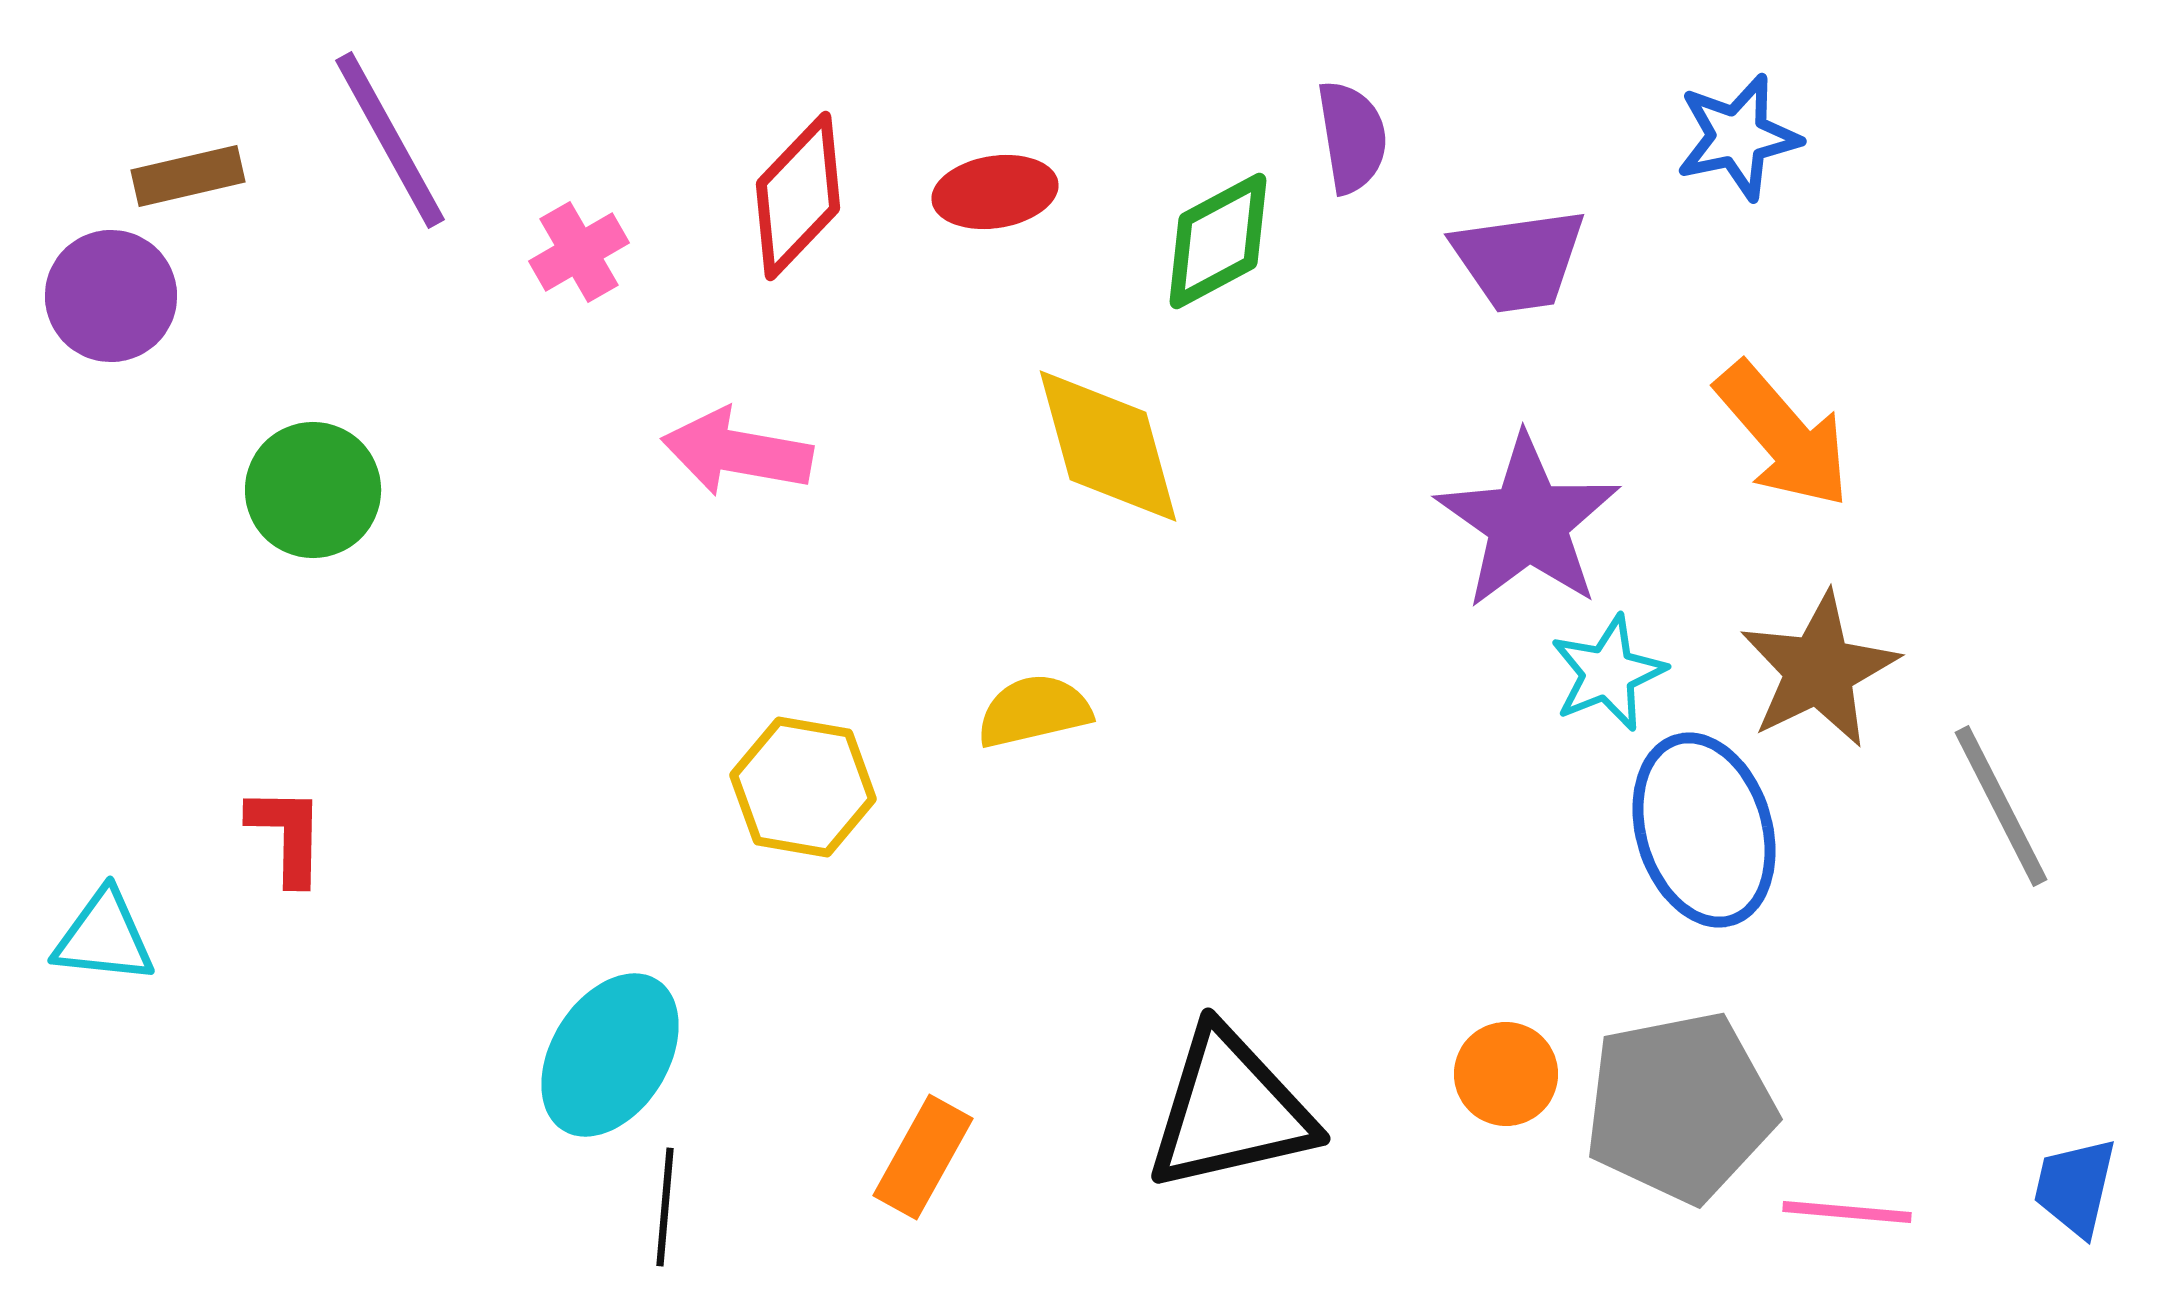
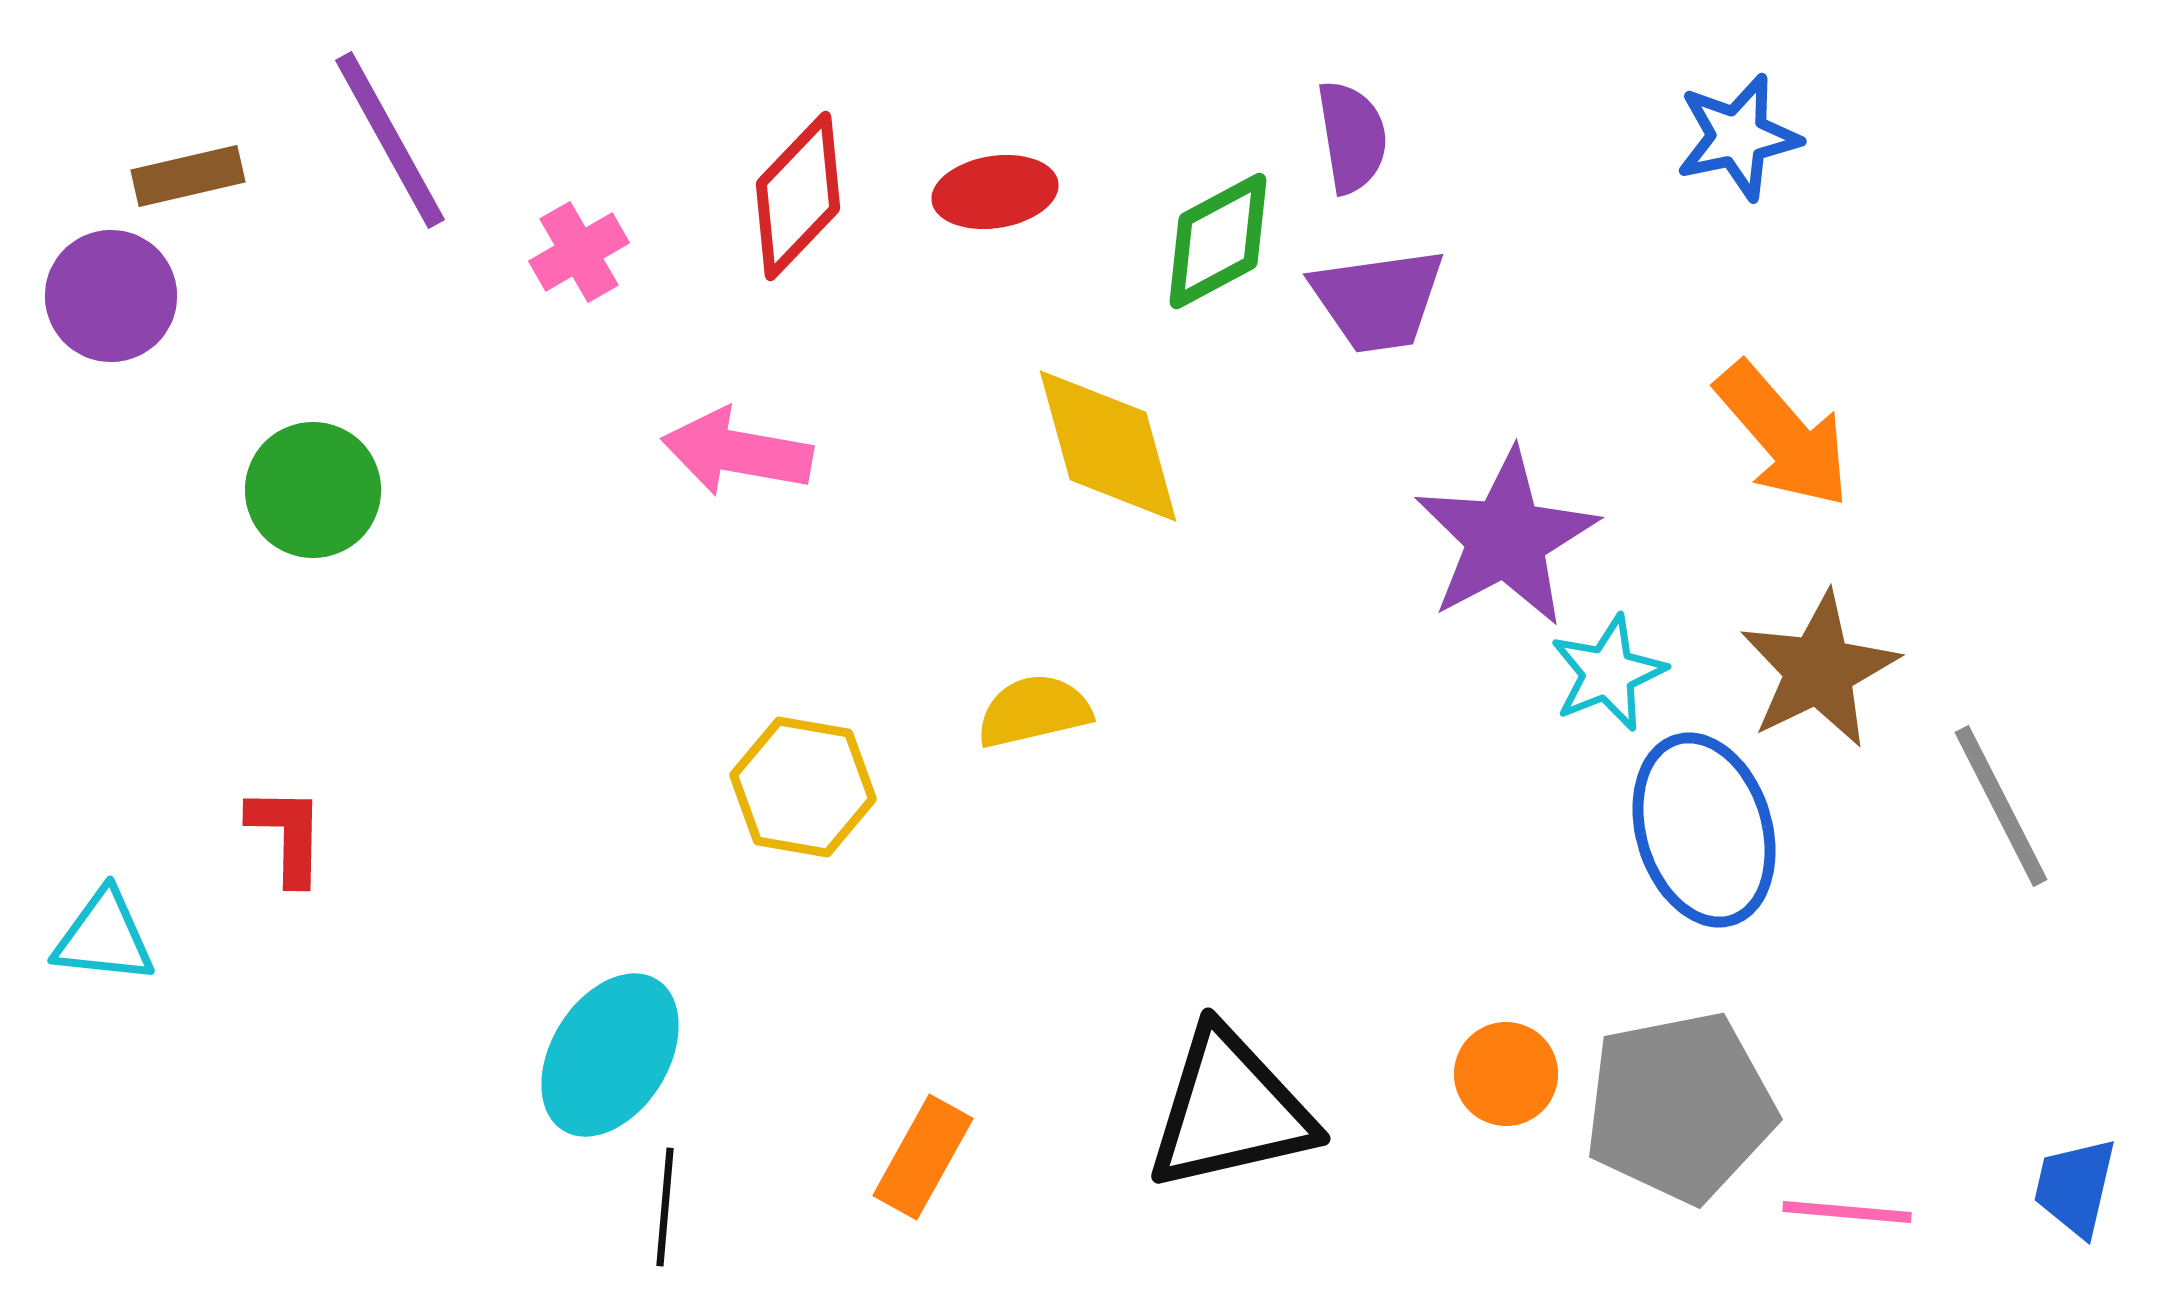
purple trapezoid: moved 141 px left, 40 px down
purple star: moved 22 px left, 16 px down; rotated 9 degrees clockwise
